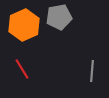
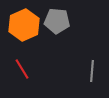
gray pentagon: moved 2 px left, 4 px down; rotated 15 degrees clockwise
